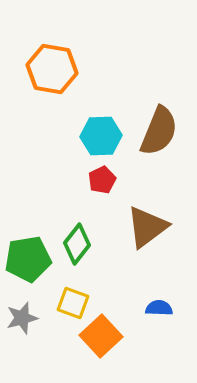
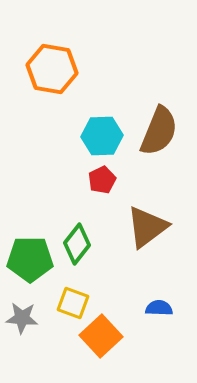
cyan hexagon: moved 1 px right
green pentagon: moved 2 px right; rotated 9 degrees clockwise
gray star: rotated 20 degrees clockwise
